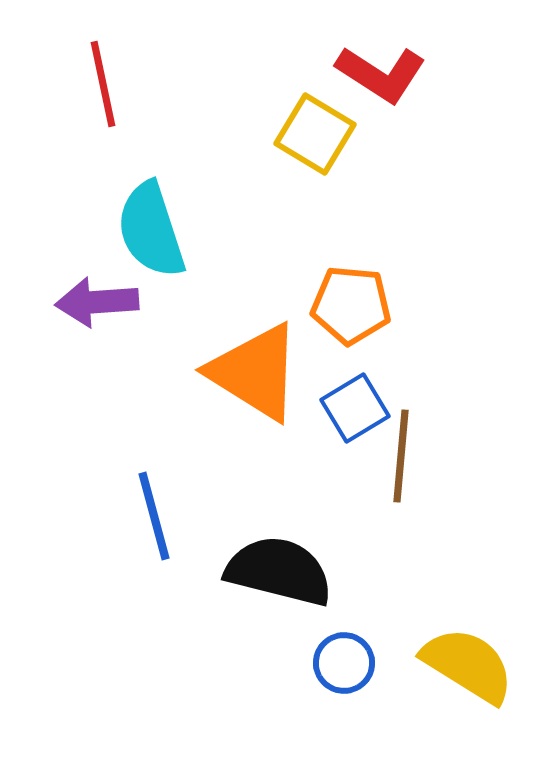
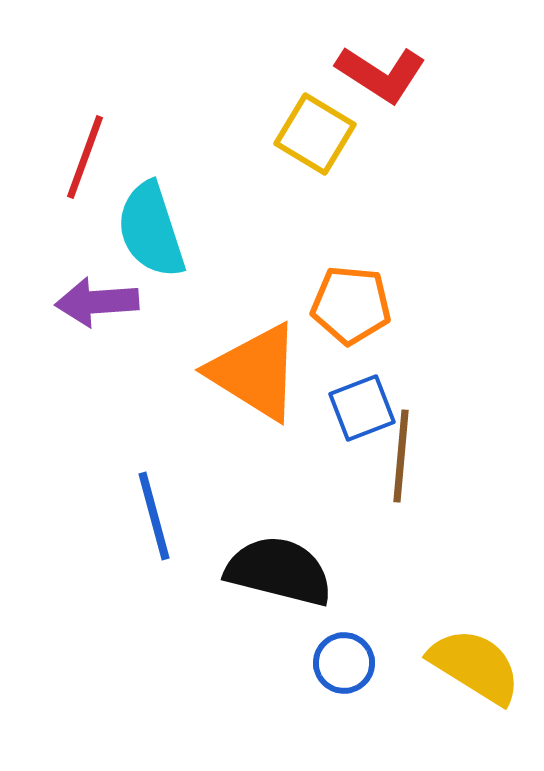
red line: moved 18 px left, 73 px down; rotated 32 degrees clockwise
blue square: moved 7 px right; rotated 10 degrees clockwise
yellow semicircle: moved 7 px right, 1 px down
